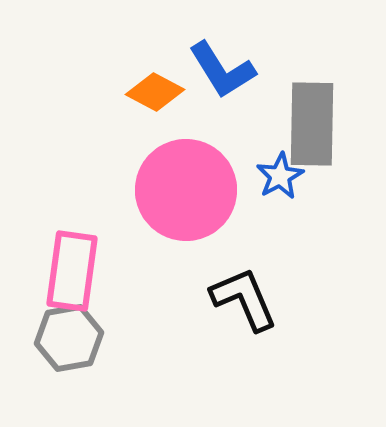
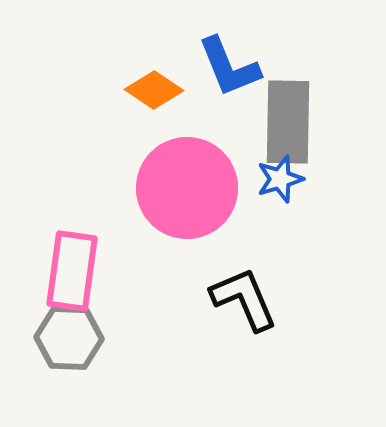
blue L-shape: moved 7 px right, 3 px up; rotated 10 degrees clockwise
orange diamond: moved 1 px left, 2 px up; rotated 6 degrees clockwise
gray rectangle: moved 24 px left, 2 px up
blue star: moved 3 px down; rotated 12 degrees clockwise
pink circle: moved 1 px right, 2 px up
gray hexagon: rotated 12 degrees clockwise
